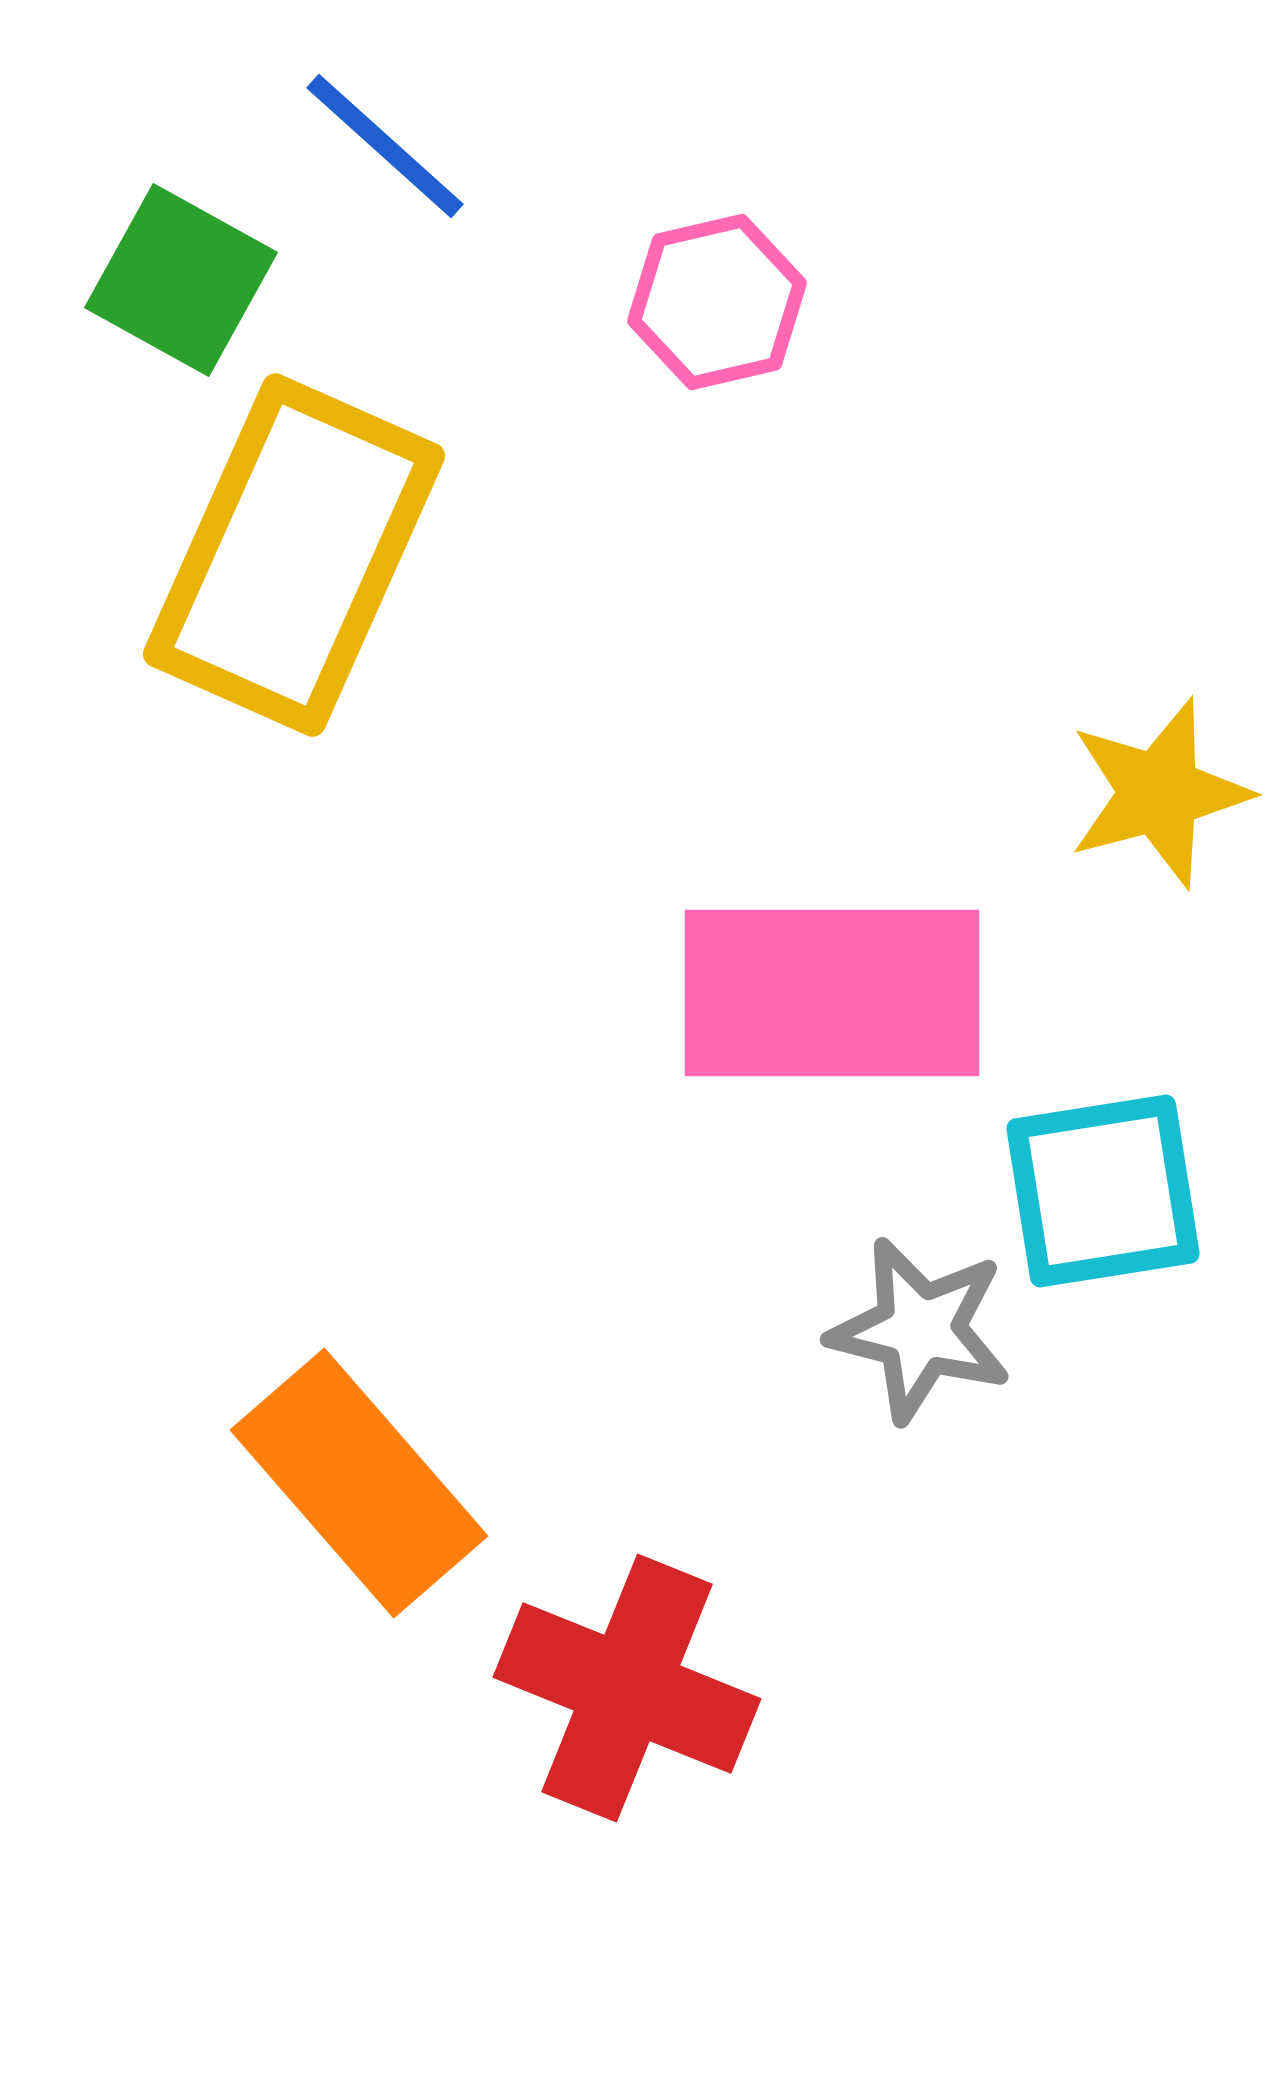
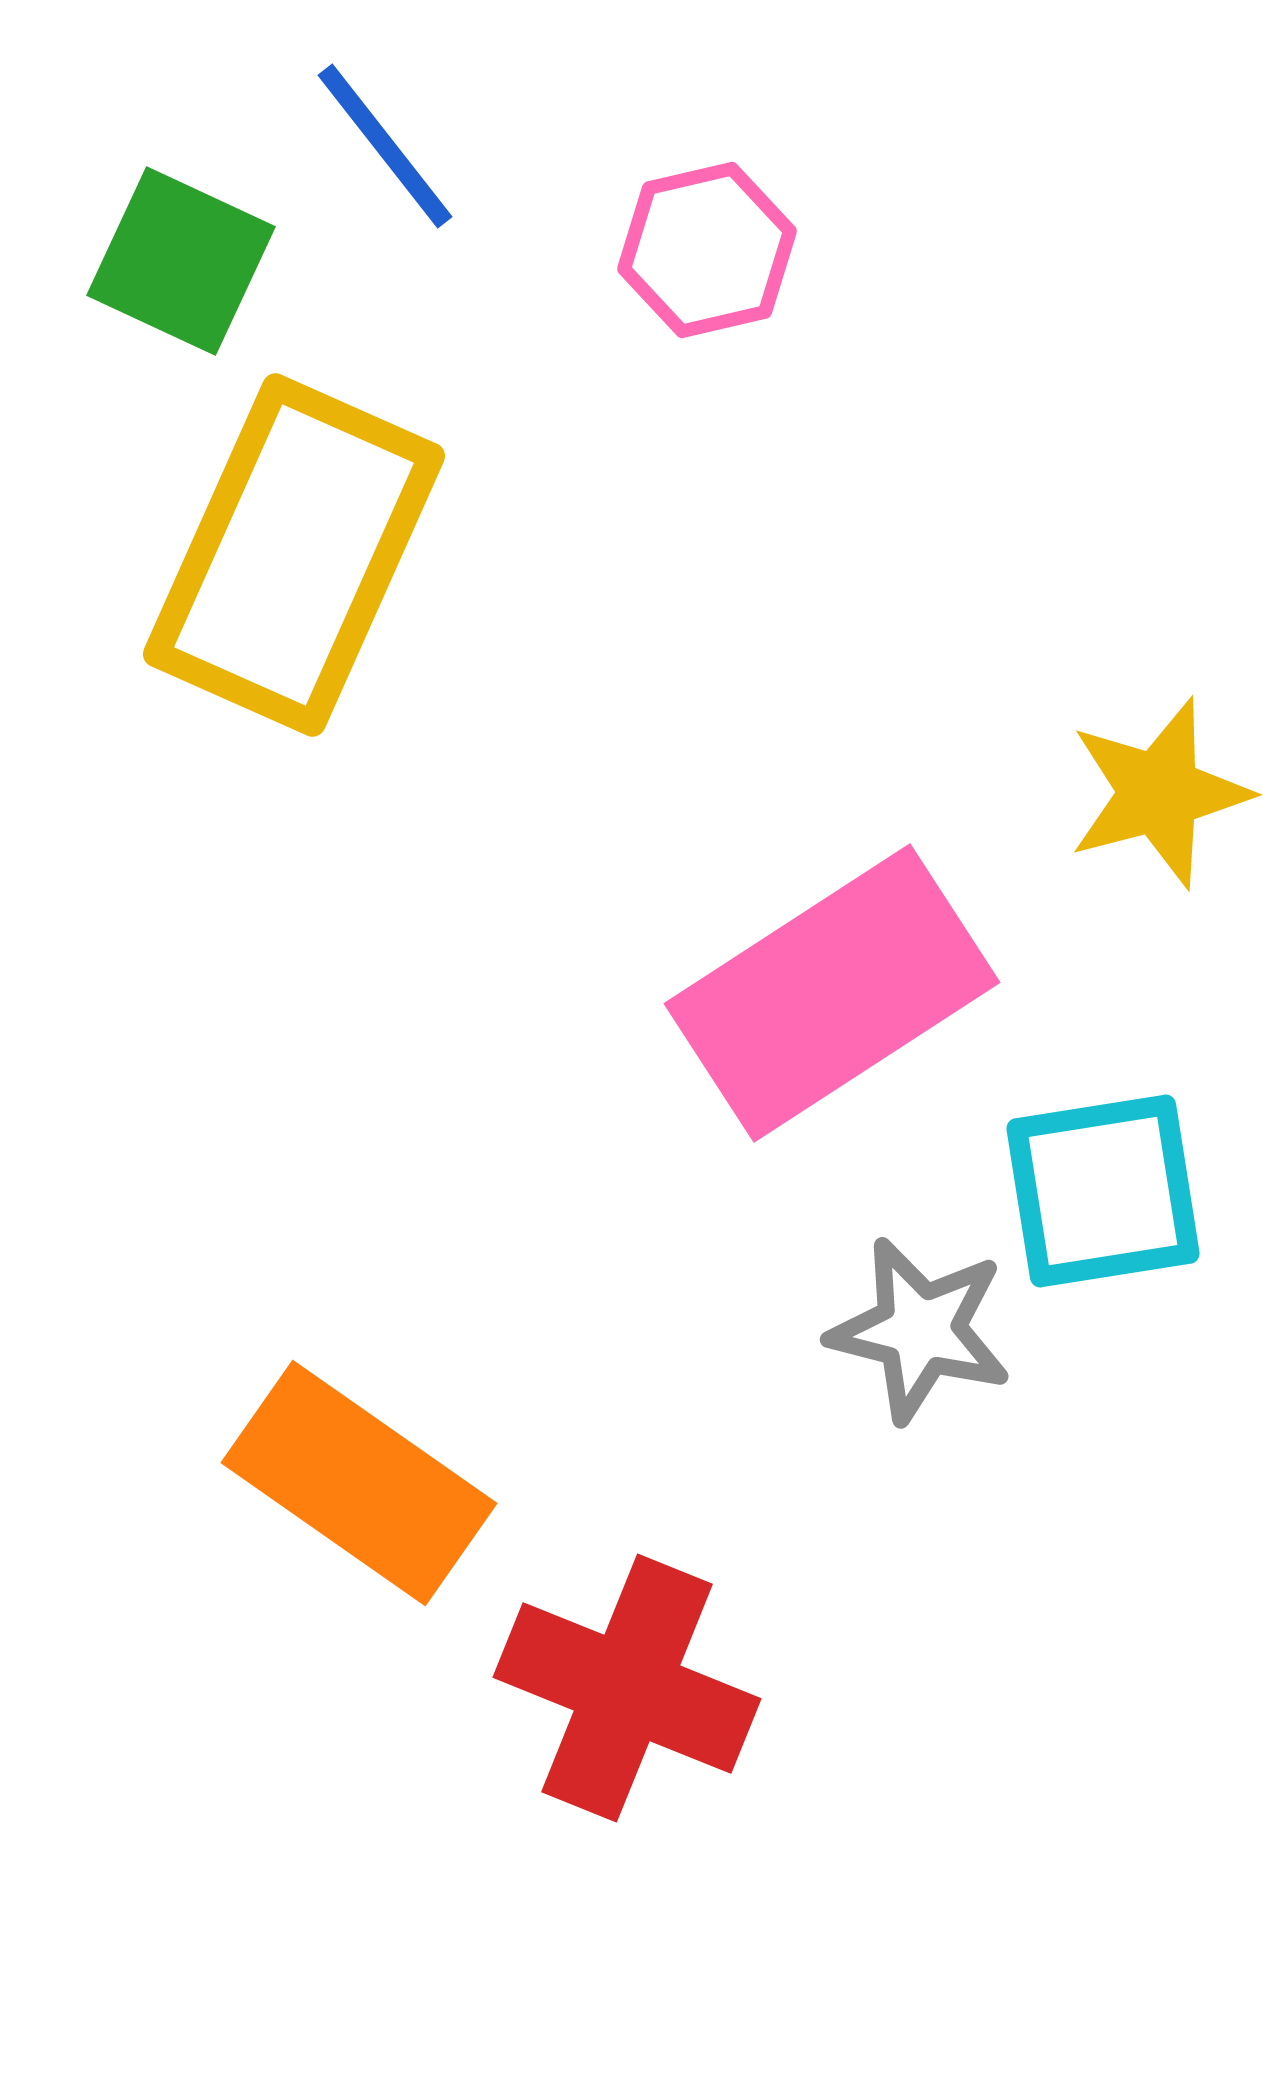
blue line: rotated 10 degrees clockwise
green square: moved 19 px up; rotated 4 degrees counterclockwise
pink hexagon: moved 10 px left, 52 px up
pink rectangle: rotated 33 degrees counterclockwise
orange rectangle: rotated 14 degrees counterclockwise
